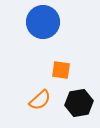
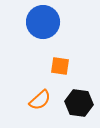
orange square: moved 1 px left, 4 px up
black hexagon: rotated 16 degrees clockwise
